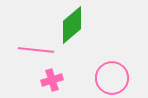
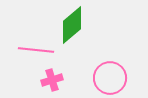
pink circle: moved 2 px left
